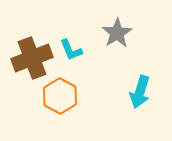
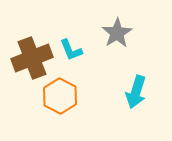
cyan arrow: moved 4 px left
